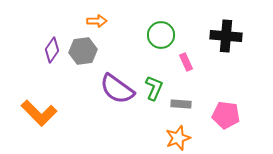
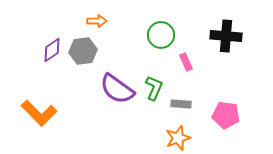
purple diamond: rotated 20 degrees clockwise
